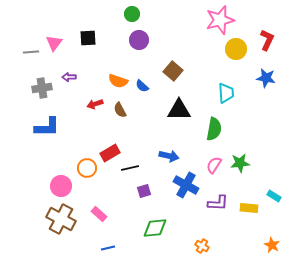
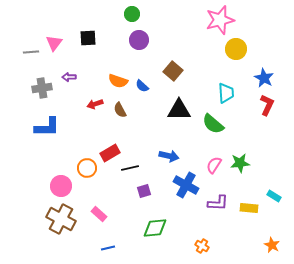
red L-shape: moved 65 px down
blue star: moved 2 px left; rotated 18 degrees clockwise
green semicircle: moved 1 px left, 5 px up; rotated 120 degrees clockwise
